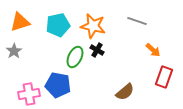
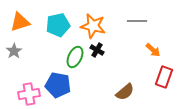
gray line: rotated 18 degrees counterclockwise
